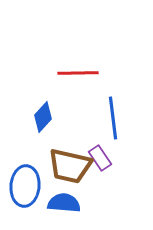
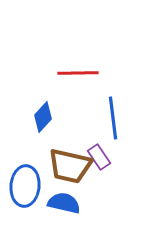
purple rectangle: moved 1 px left, 1 px up
blue semicircle: rotated 8 degrees clockwise
